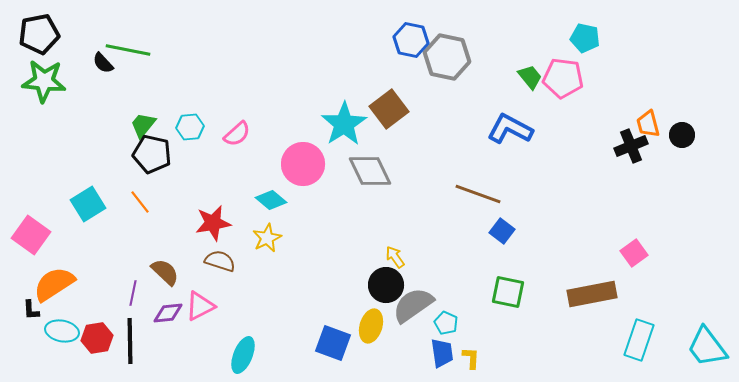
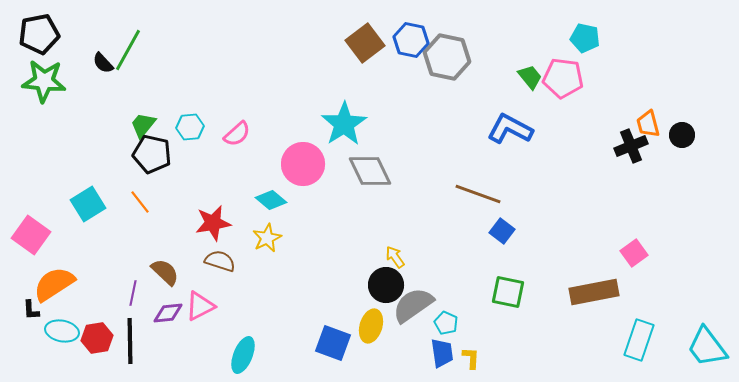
green line at (128, 50): rotated 72 degrees counterclockwise
brown square at (389, 109): moved 24 px left, 66 px up
brown rectangle at (592, 294): moved 2 px right, 2 px up
